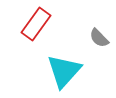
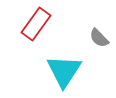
cyan triangle: rotated 9 degrees counterclockwise
